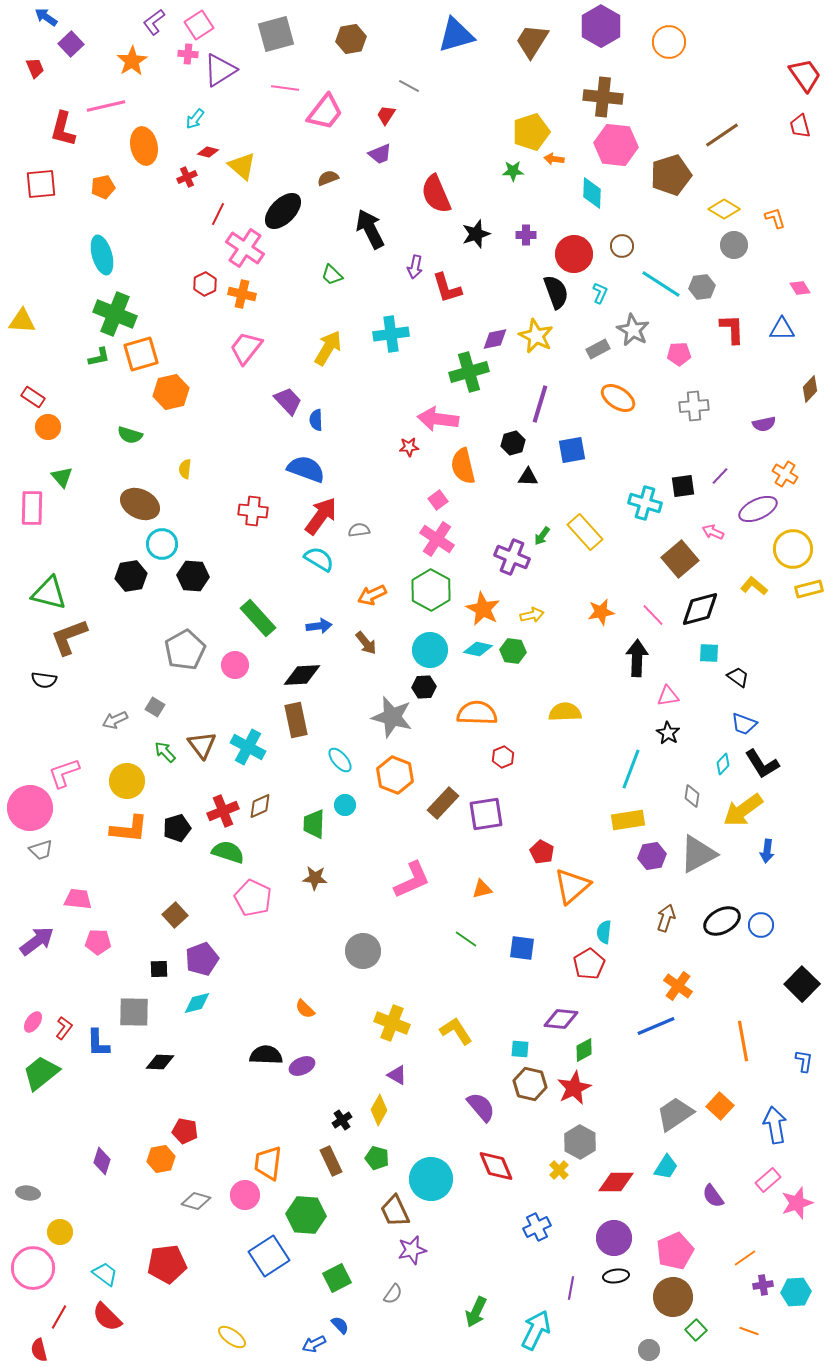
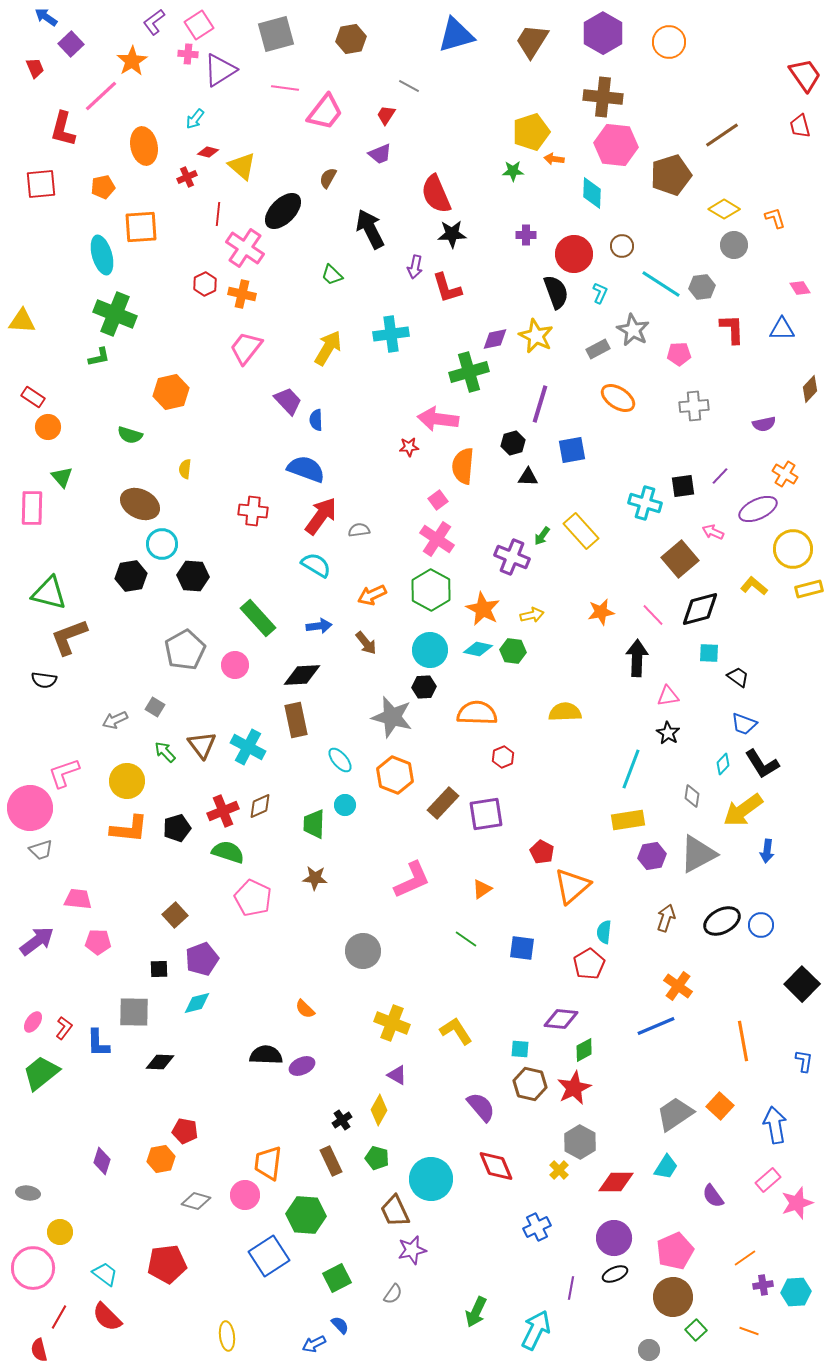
purple hexagon at (601, 26): moved 2 px right, 7 px down
pink line at (106, 106): moved 5 px left, 10 px up; rotated 30 degrees counterclockwise
brown semicircle at (328, 178): rotated 40 degrees counterclockwise
red line at (218, 214): rotated 20 degrees counterclockwise
black star at (476, 234): moved 24 px left; rotated 16 degrees clockwise
orange square at (141, 354): moved 127 px up; rotated 12 degrees clockwise
orange semicircle at (463, 466): rotated 18 degrees clockwise
yellow rectangle at (585, 532): moved 4 px left, 1 px up
cyan semicircle at (319, 559): moved 3 px left, 6 px down
orange triangle at (482, 889): rotated 20 degrees counterclockwise
black ellipse at (616, 1276): moved 1 px left, 2 px up; rotated 15 degrees counterclockwise
yellow ellipse at (232, 1337): moved 5 px left, 1 px up; rotated 48 degrees clockwise
